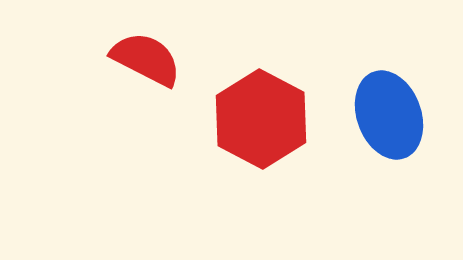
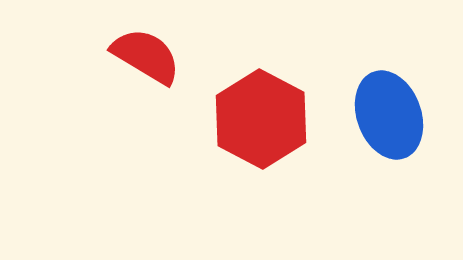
red semicircle: moved 3 px up; rotated 4 degrees clockwise
